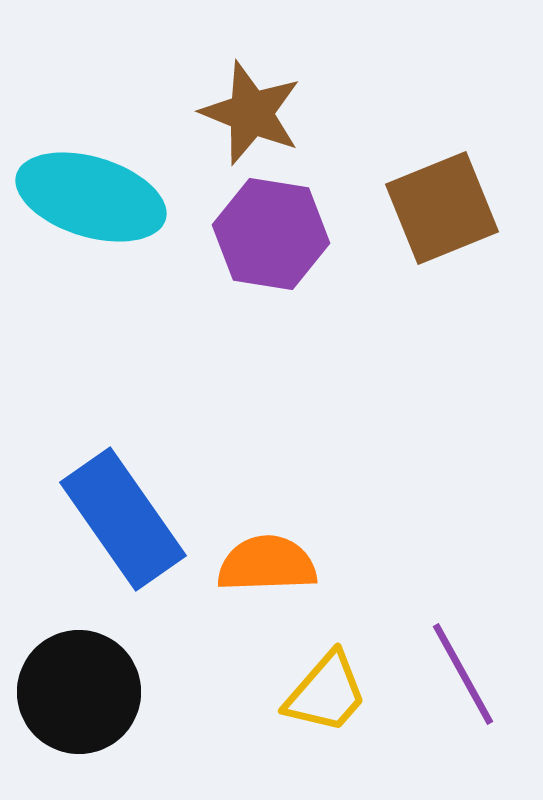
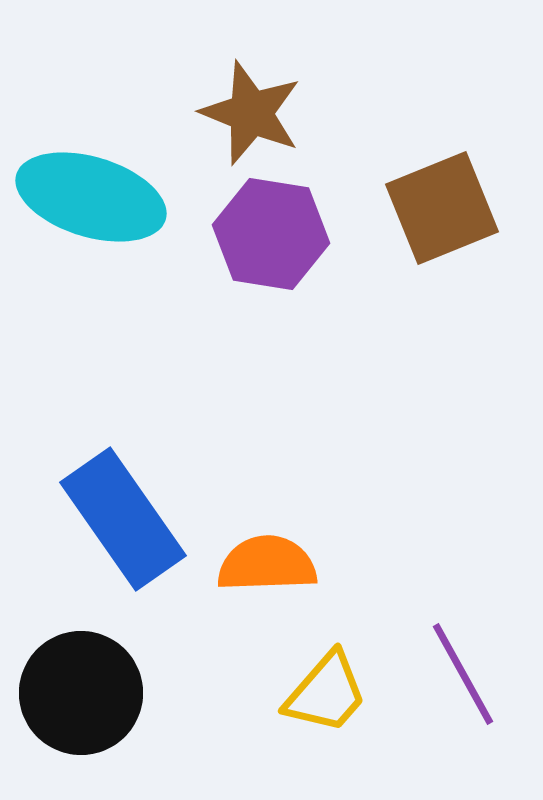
black circle: moved 2 px right, 1 px down
